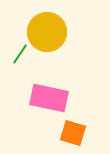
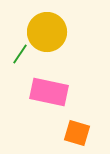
pink rectangle: moved 6 px up
orange square: moved 4 px right
